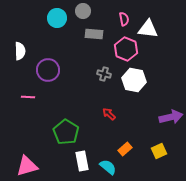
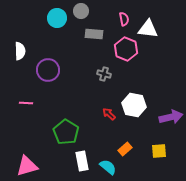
gray circle: moved 2 px left
white hexagon: moved 25 px down
pink line: moved 2 px left, 6 px down
yellow square: rotated 21 degrees clockwise
